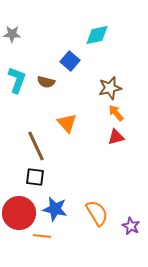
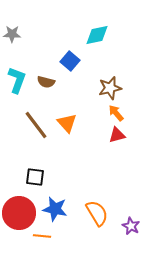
red triangle: moved 1 px right, 2 px up
brown line: moved 21 px up; rotated 12 degrees counterclockwise
